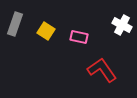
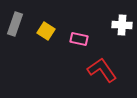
white cross: rotated 24 degrees counterclockwise
pink rectangle: moved 2 px down
